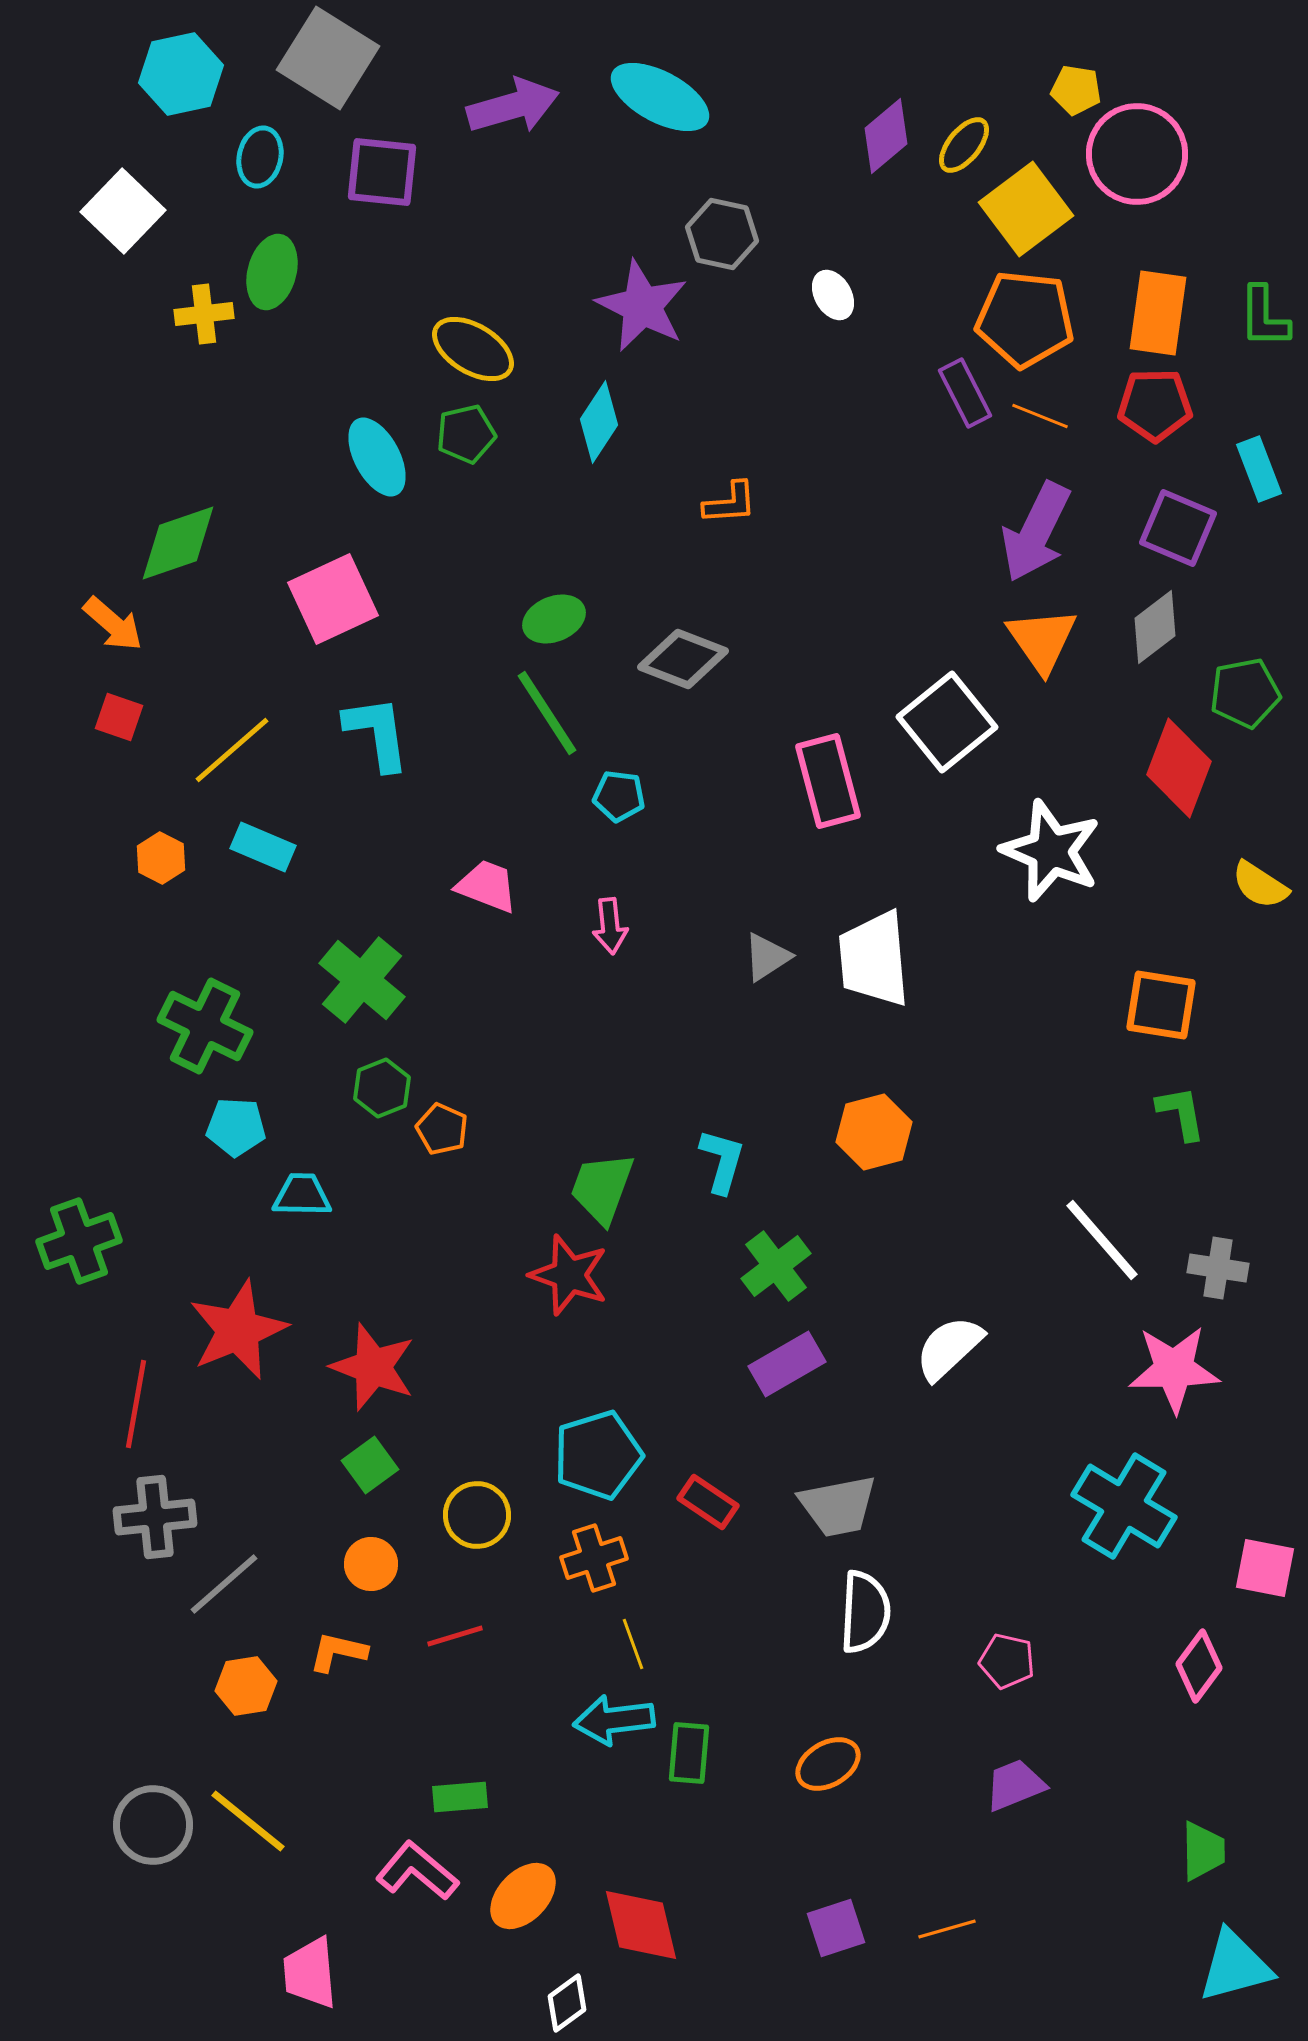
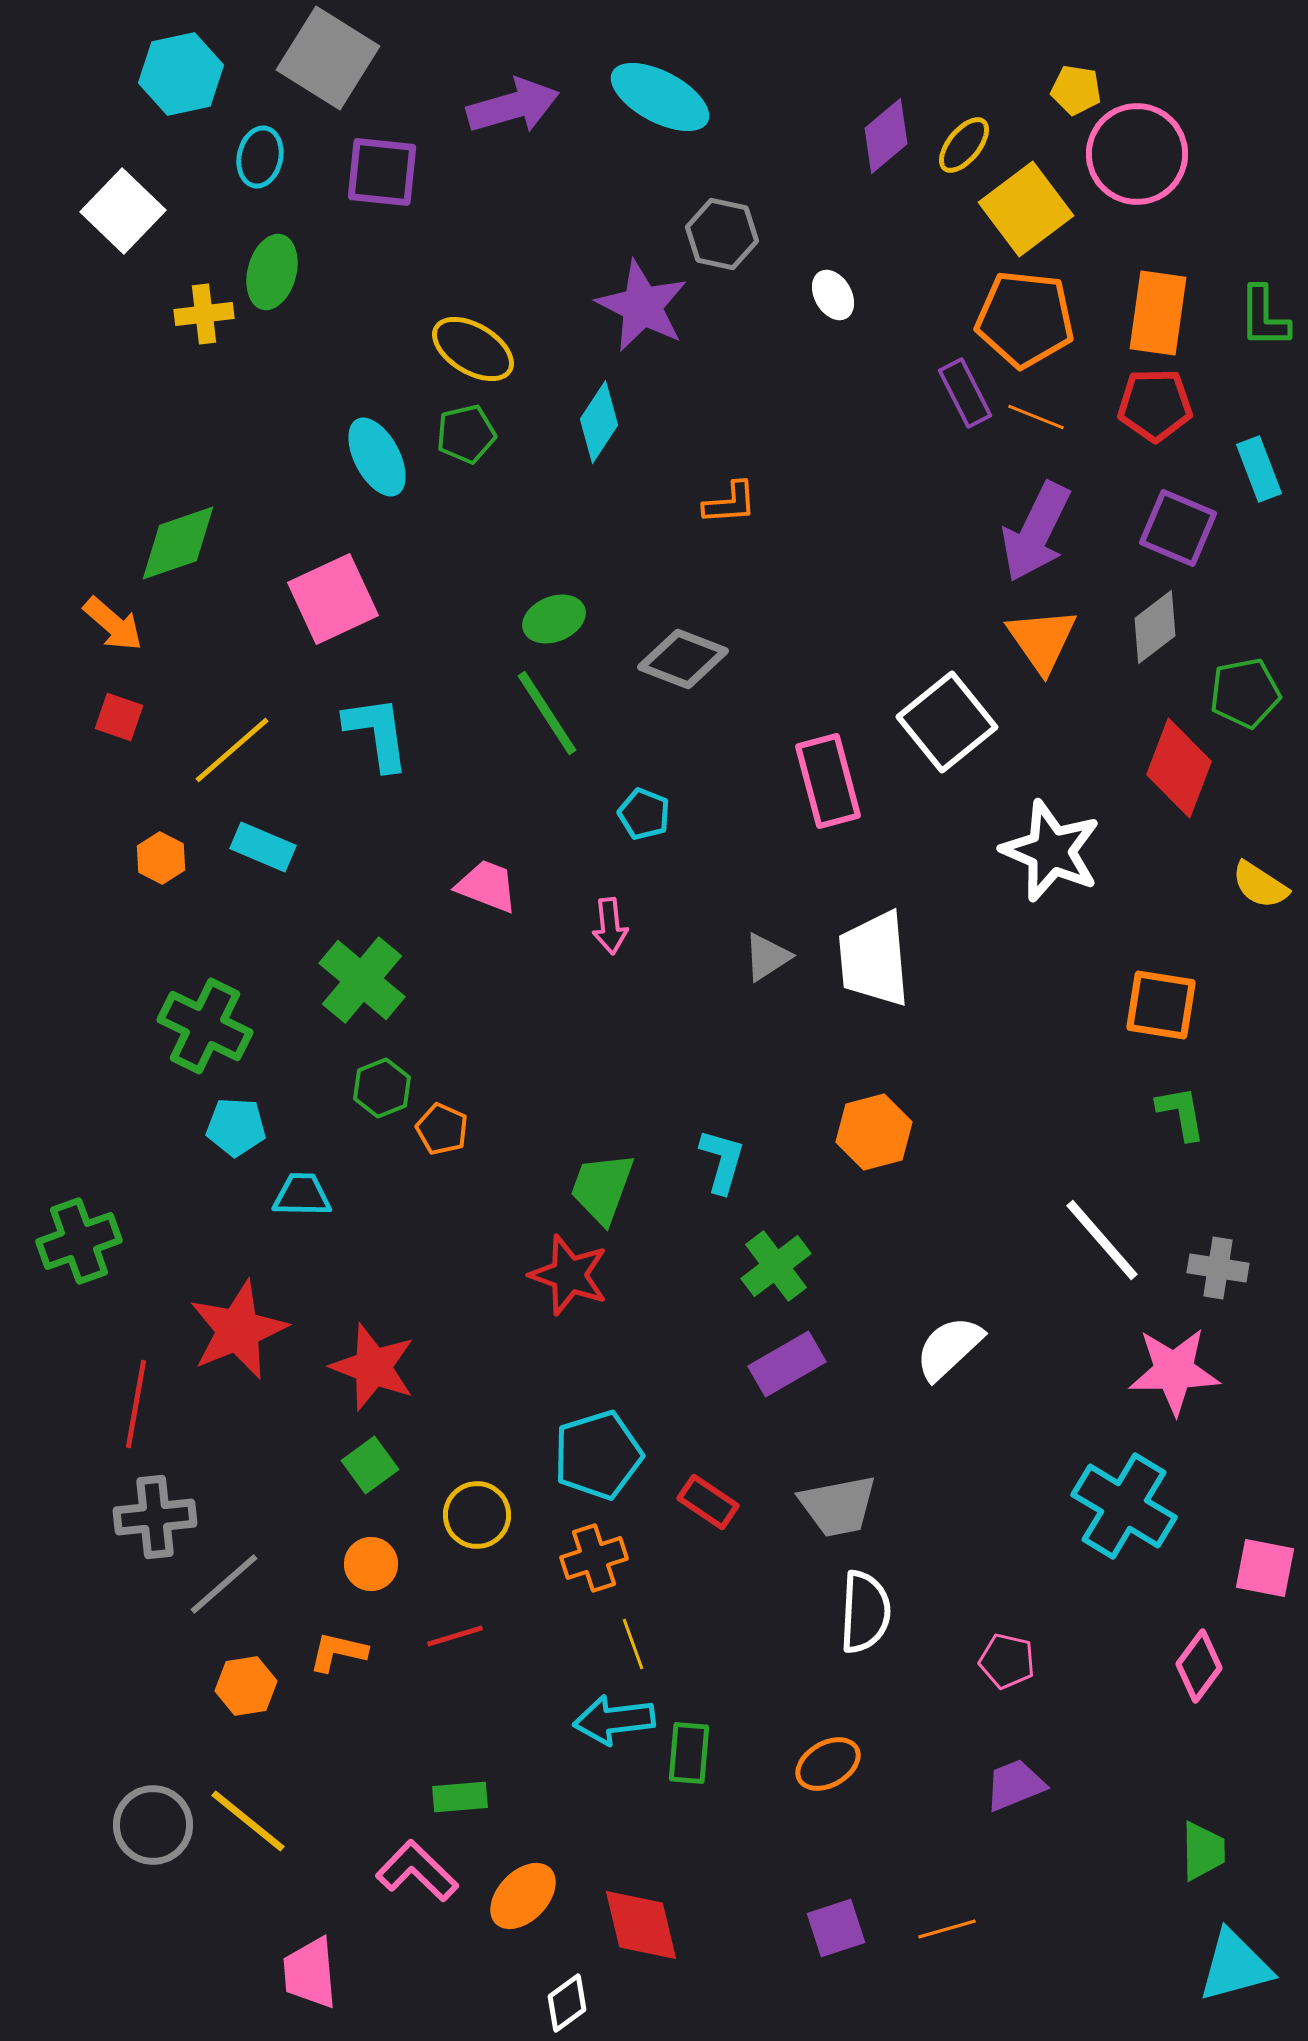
orange line at (1040, 416): moved 4 px left, 1 px down
cyan pentagon at (619, 796): moved 25 px right, 18 px down; rotated 15 degrees clockwise
pink star at (1174, 1369): moved 2 px down
pink L-shape at (417, 1871): rotated 4 degrees clockwise
